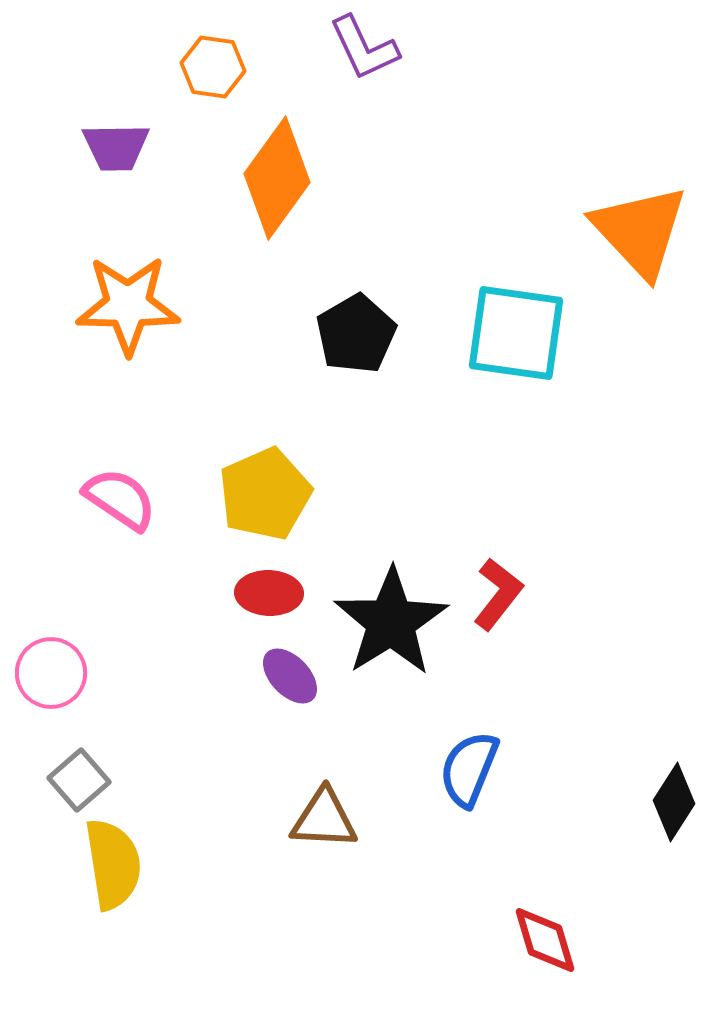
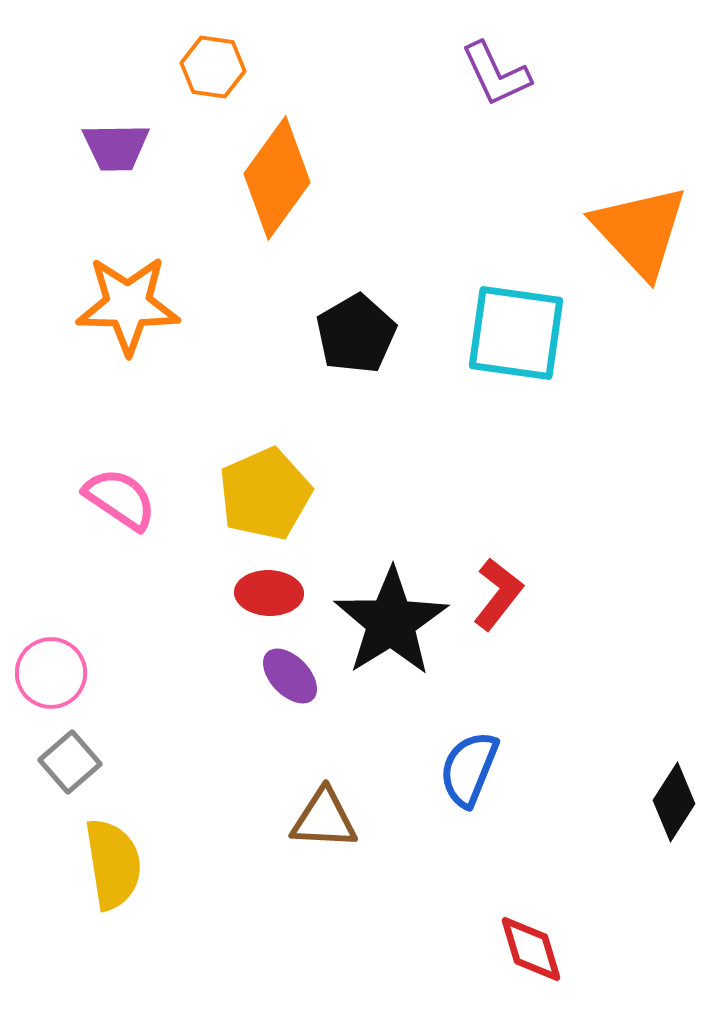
purple L-shape: moved 132 px right, 26 px down
gray square: moved 9 px left, 18 px up
red diamond: moved 14 px left, 9 px down
